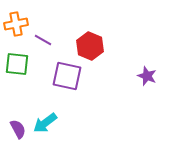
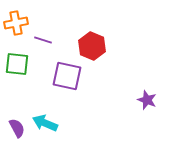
orange cross: moved 1 px up
purple line: rotated 12 degrees counterclockwise
red hexagon: moved 2 px right
purple star: moved 24 px down
cyan arrow: rotated 60 degrees clockwise
purple semicircle: moved 1 px left, 1 px up
